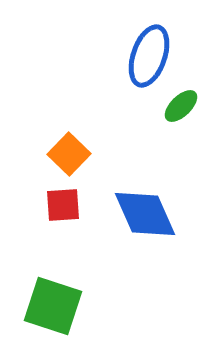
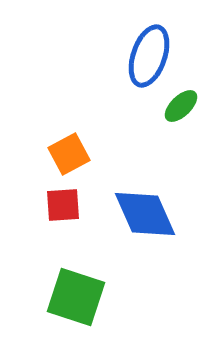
orange square: rotated 18 degrees clockwise
green square: moved 23 px right, 9 px up
